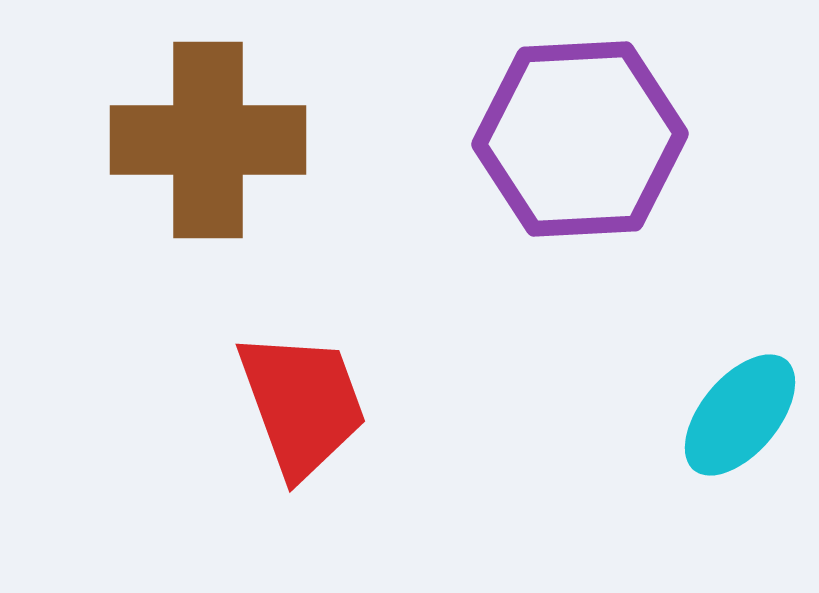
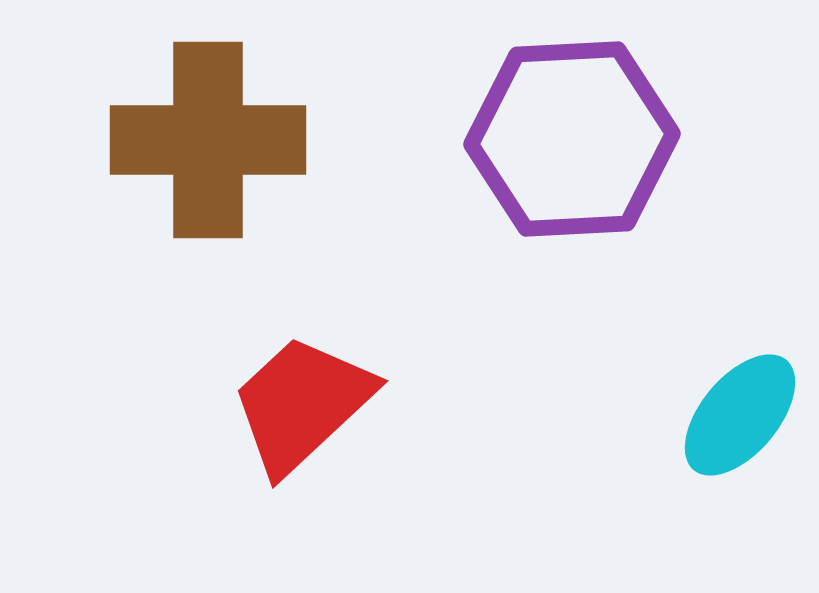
purple hexagon: moved 8 px left
red trapezoid: rotated 113 degrees counterclockwise
